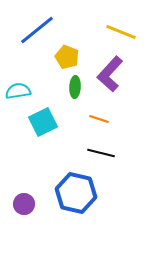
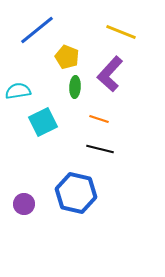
black line: moved 1 px left, 4 px up
